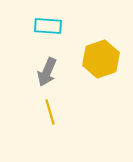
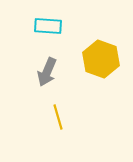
yellow hexagon: rotated 21 degrees counterclockwise
yellow line: moved 8 px right, 5 px down
